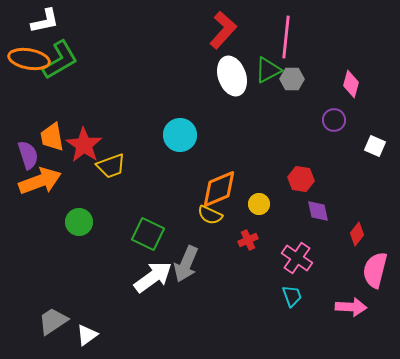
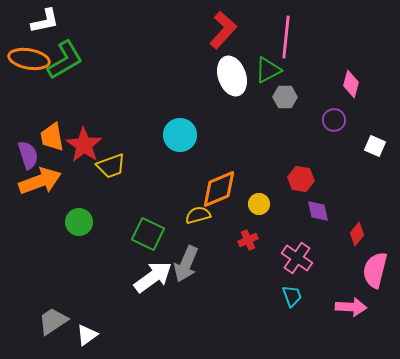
green L-shape: moved 5 px right
gray hexagon: moved 7 px left, 18 px down
yellow semicircle: moved 12 px left; rotated 140 degrees clockwise
